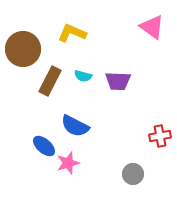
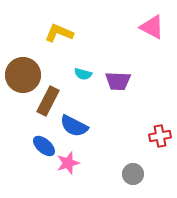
pink triangle: rotated 8 degrees counterclockwise
yellow L-shape: moved 13 px left
brown circle: moved 26 px down
cyan semicircle: moved 2 px up
brown rectangle: moved 2 px left, 20 px down
blue semicircle: moved 1 px left
